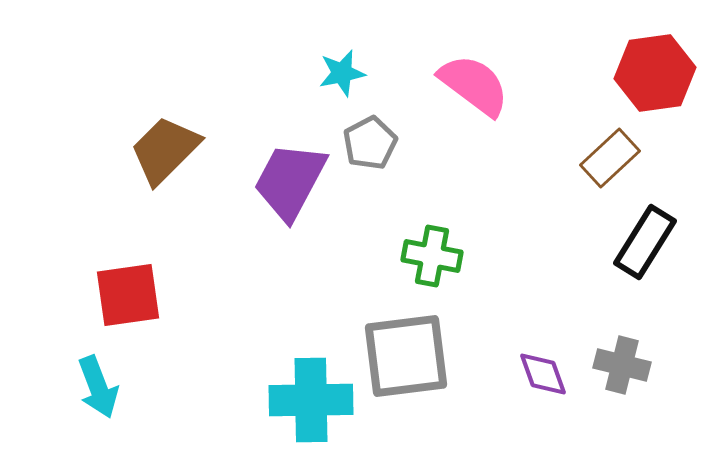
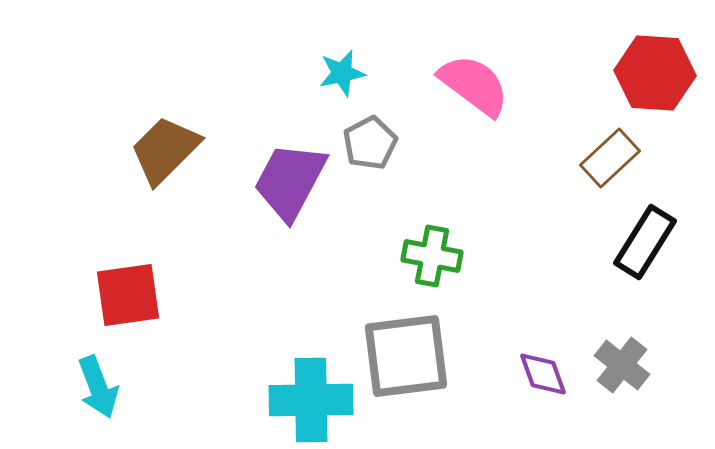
red hexagon: rotated 12 degrees clockwise
gray cross: rotated 24 degrees clockwise
